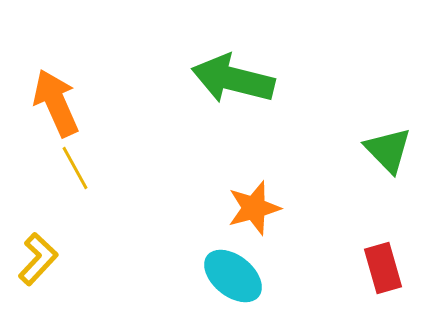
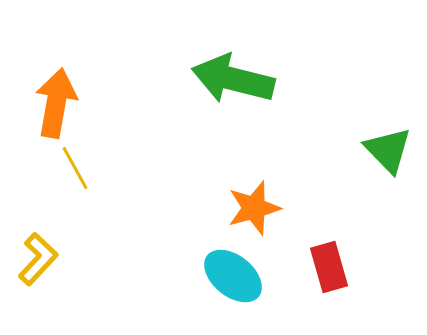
orange arrow: rotated 34 degrees clockwise
red rectangle: moved 54 px left, 1 px up
